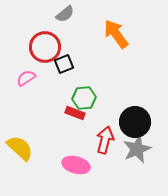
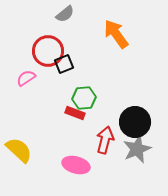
red circle: moved 3 px right, 4 px down
yellow semicircle: moved 1 px left, 2 px down
